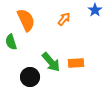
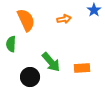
blue star: moved 1 px left
orange arrow: rotated 40 degrees clockwise
green semicircle: moved 2 px down; rotated 21 degrees clockwise
orange rectangle: moved 6 px right, 5 px down
